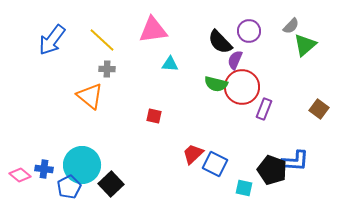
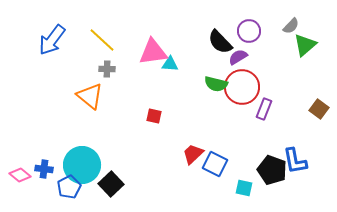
pink triangle: moved 22 px down
purple semicircle: moved 3 px right, 3 px up; rotated 36 degrees clockwise
blue L-shape: rotated 76 degrees clockwise
